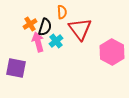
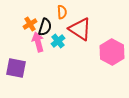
red triangle: rotated 20 degrees counterclockwise
cyan cross: moved 2 px right
